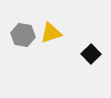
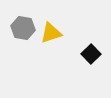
gray hexagon: moved 7 px up
